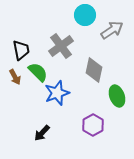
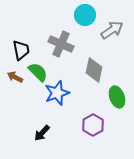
gray cross: moved 2 px up; rotated 30 degrees counterclockwise
brown arrow: rotated 147 degrees clockwise
green ellipse: moved 1 px down
